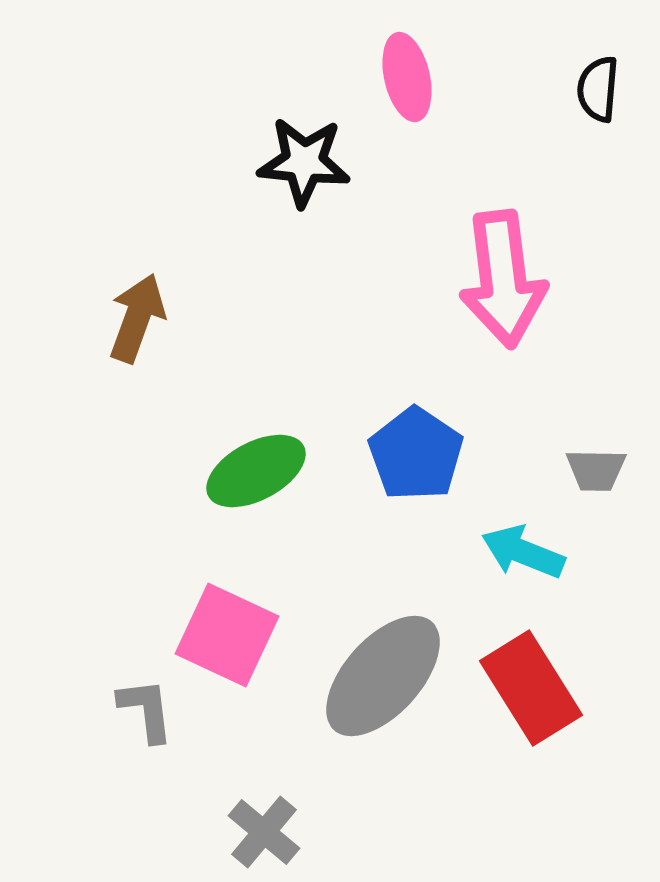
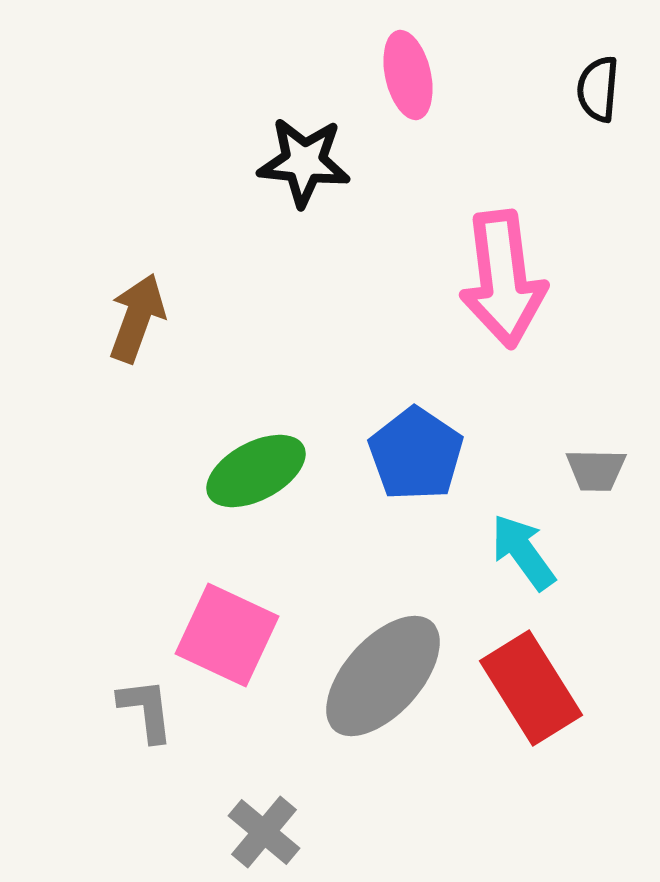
pink ellipse: moved 1 px right, 2 px up
cyan arrow: rotated 32 degrees clockwise
